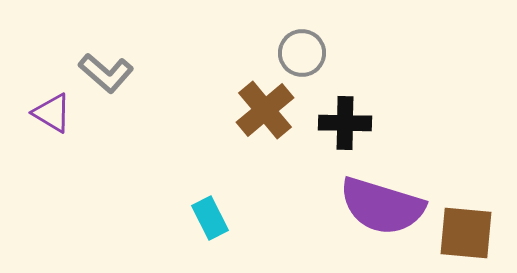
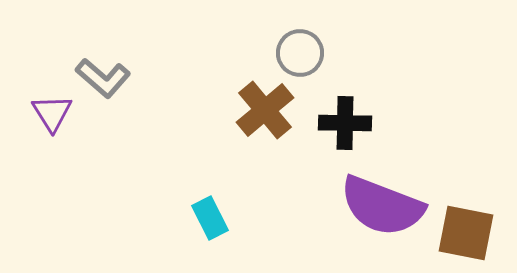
gray circle: moved 2 px left
gray L-shape: moved 3 px left, 5 px down
purple triangle: rotated 27 degrees clockwise
purple semicircle: rotated 4 degrees clockwise
brown square: rotated 6 degrees clockwise
